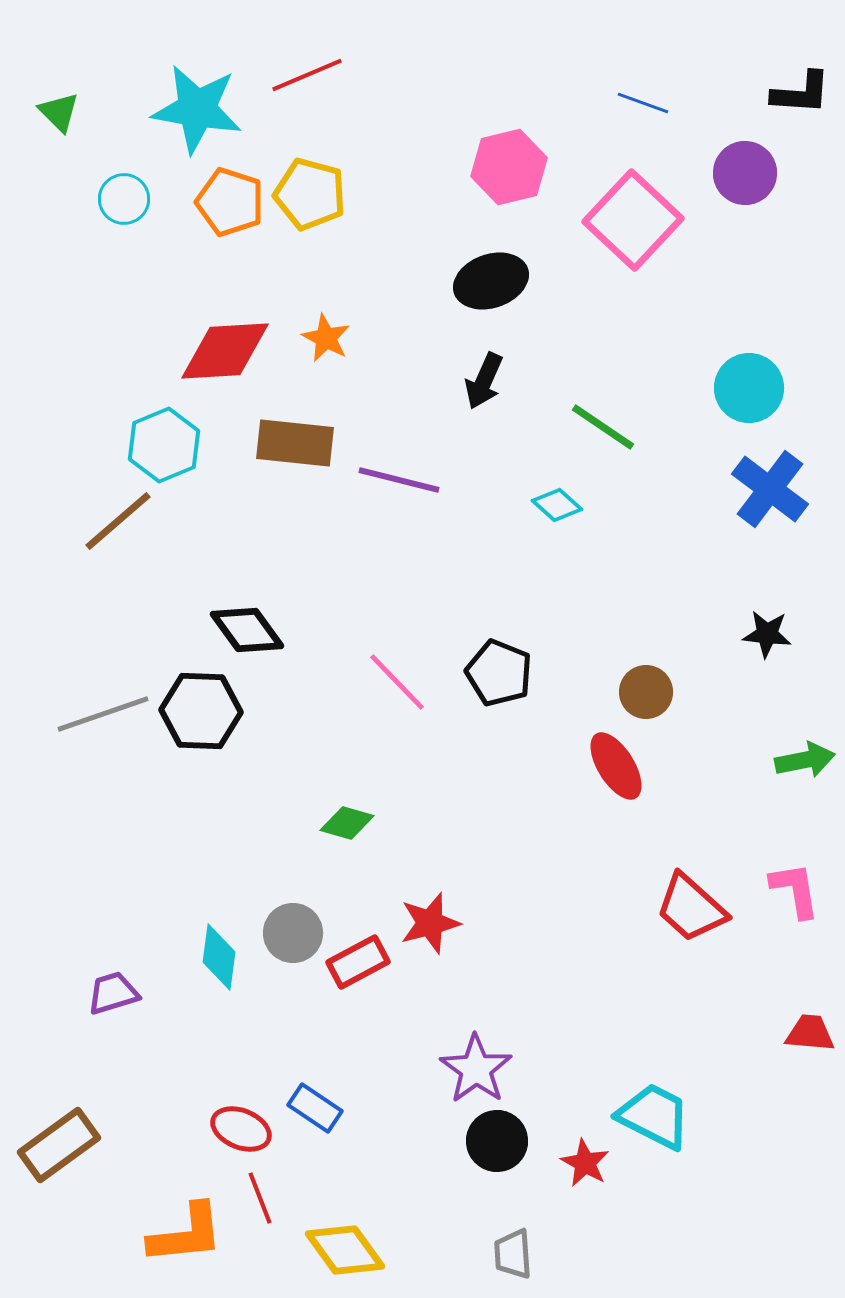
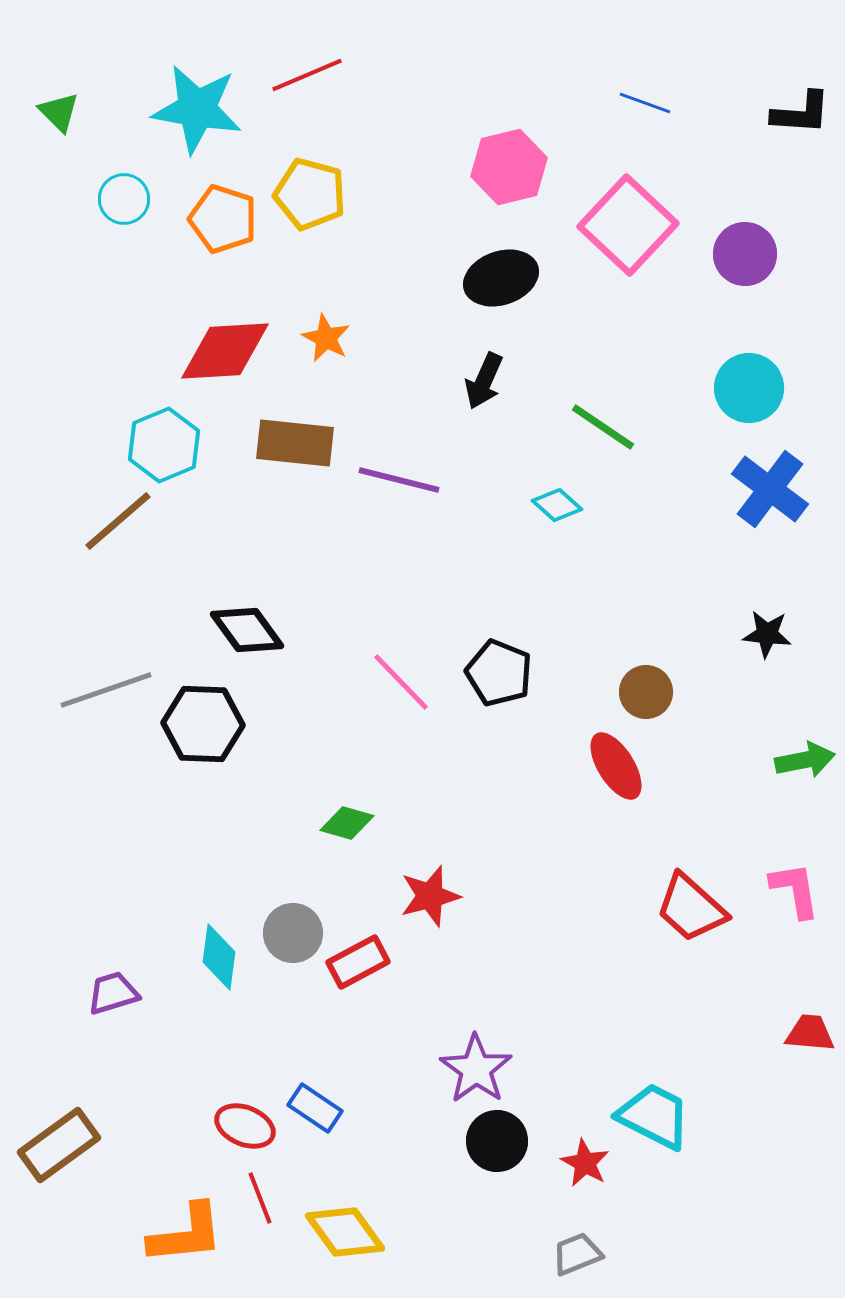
black L-shape at (801, 93): moved 20 px down
blue line at (643, 103): moved 2 px right
purple circle at (745, 173): moved 81 px down
orange pentagon at (230, 202): moved 7 px left, 17 px down
pink square at (633, 220): moved 5 px left, 5 px down
black ellipse at (491, 281): moved 10 px right, 3 px up
pink line at (397, 682): moved 4 px right
black hexagon at (201, 711): moved 2 px right, 13 px down
gray line at (103, 714): moved 3 px right, 24 px up
red star at (430, 923): moved 27 px up
red ellipse at (241, 1129): moved 4 px right, 3 px up
yellow diamond at (345, 1250): moved 18 px up
gray trapezoid at (513, 1254): moved 64 px right; rotated 72 degrees clockwise
